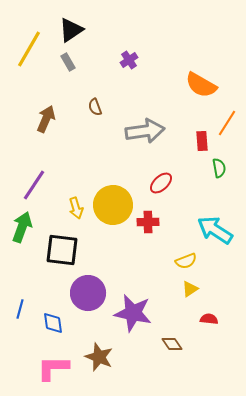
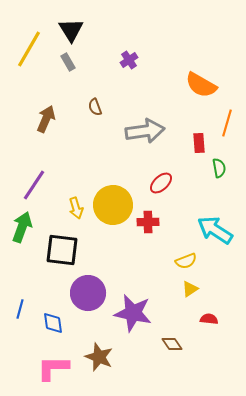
black triangle: rotated 28 degrees counterclockwise
orange line: rotated 16 degrees counterclockwise
red rectangle: moved 3 px left, 2 px down
